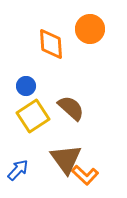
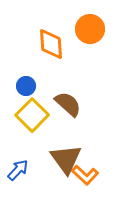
brown semicircle: moved 3 px left, 4 px up
yellow square: moved 1 px left, 1 px up; rotated 12 degrees counterclockwise
